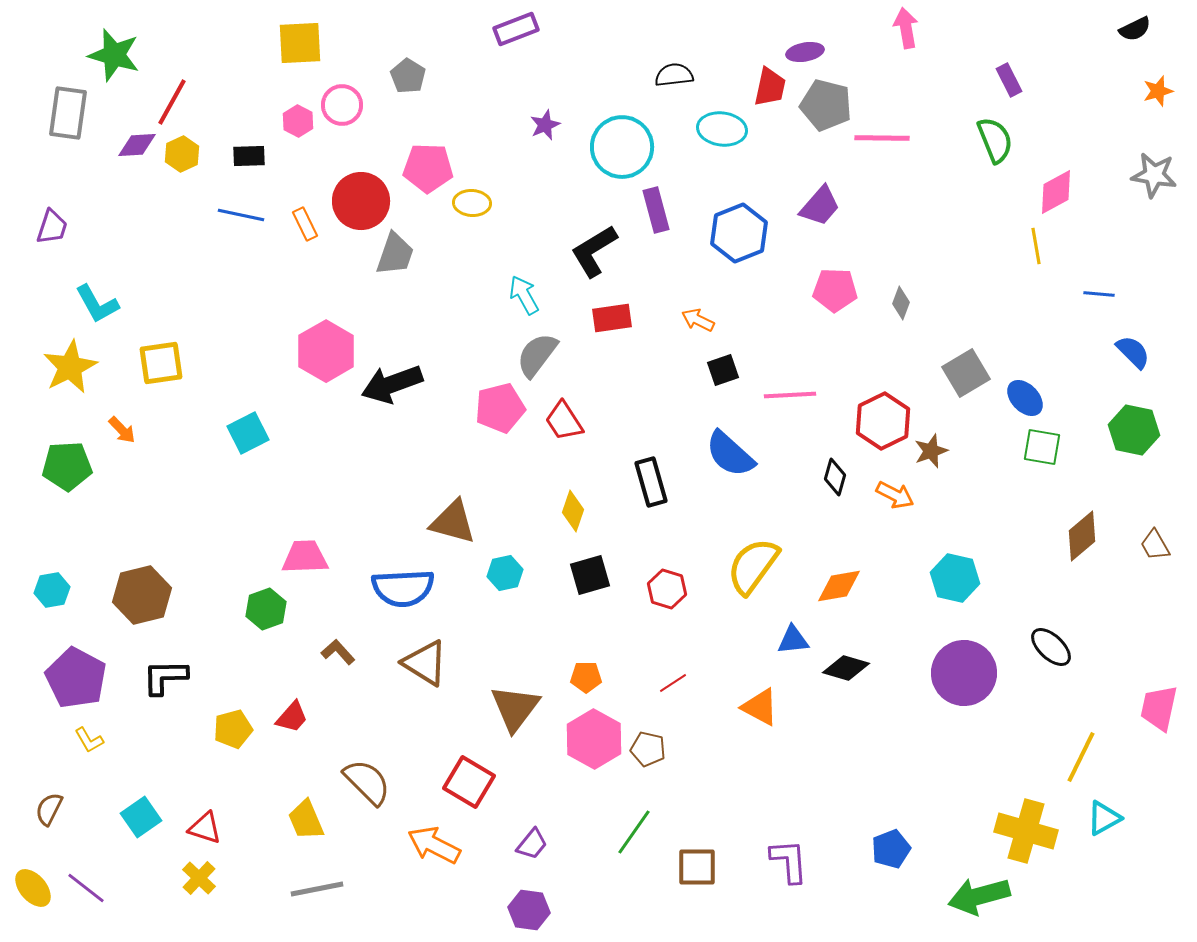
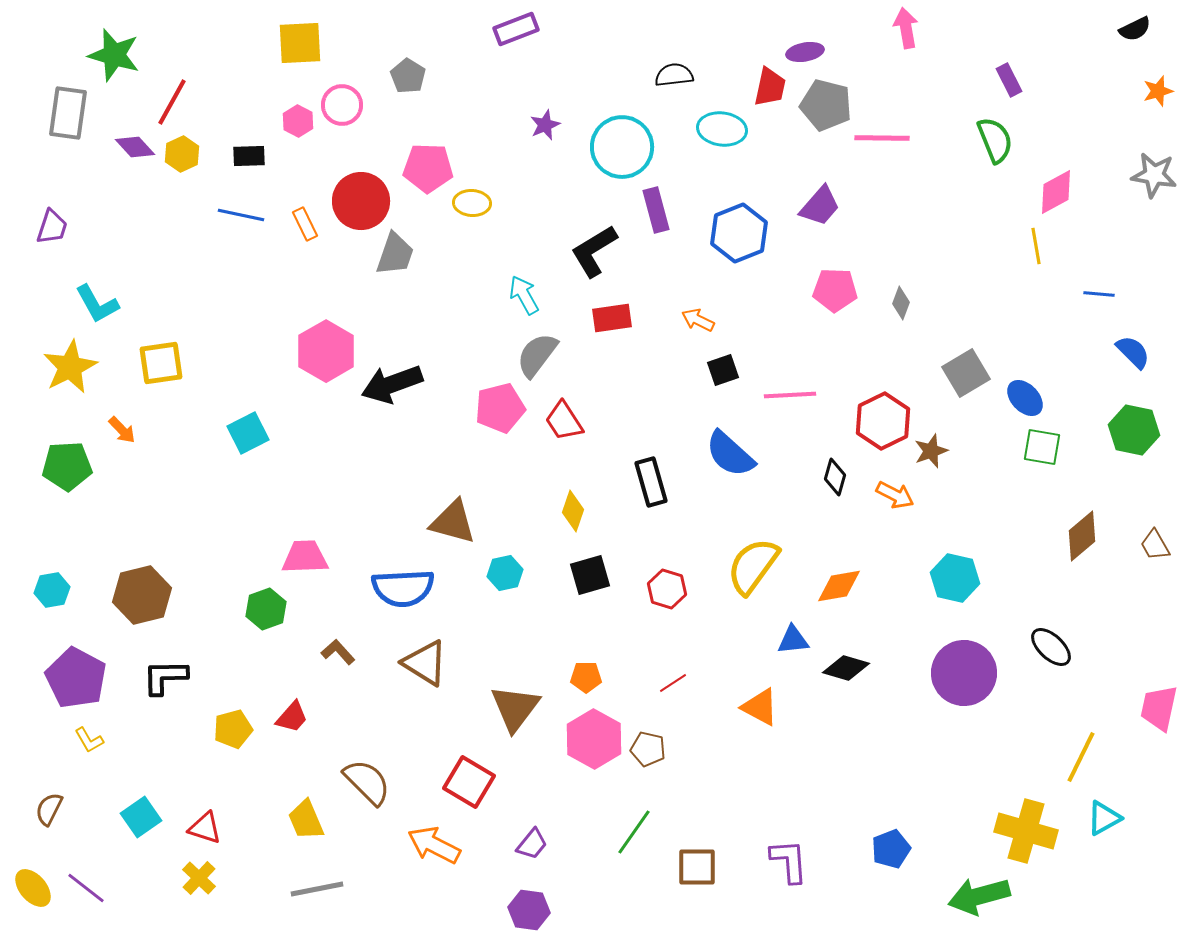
purple diamond at (137, 145): moved 2 px left, 2 px down; rotated 51 degrees clockwise
